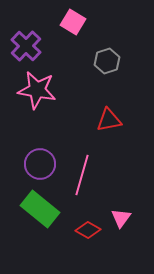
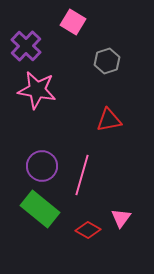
purple circle: moved 2 px right, 2 px down
